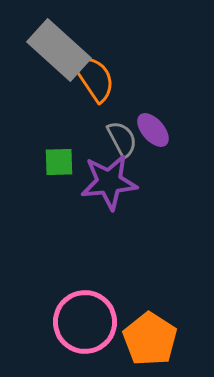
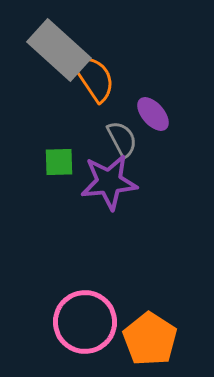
purple ellipse: moved 16 px up
